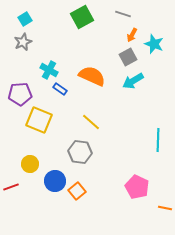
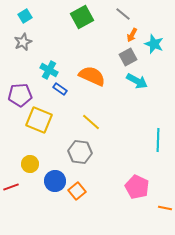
gray line: rotated 21 degrees clockwise
cyan square: moved 3 px up
cyan arrow: moved 4 px right; rotated 120 degrees counterclockwise
purple pentagon: moved 1 px down
